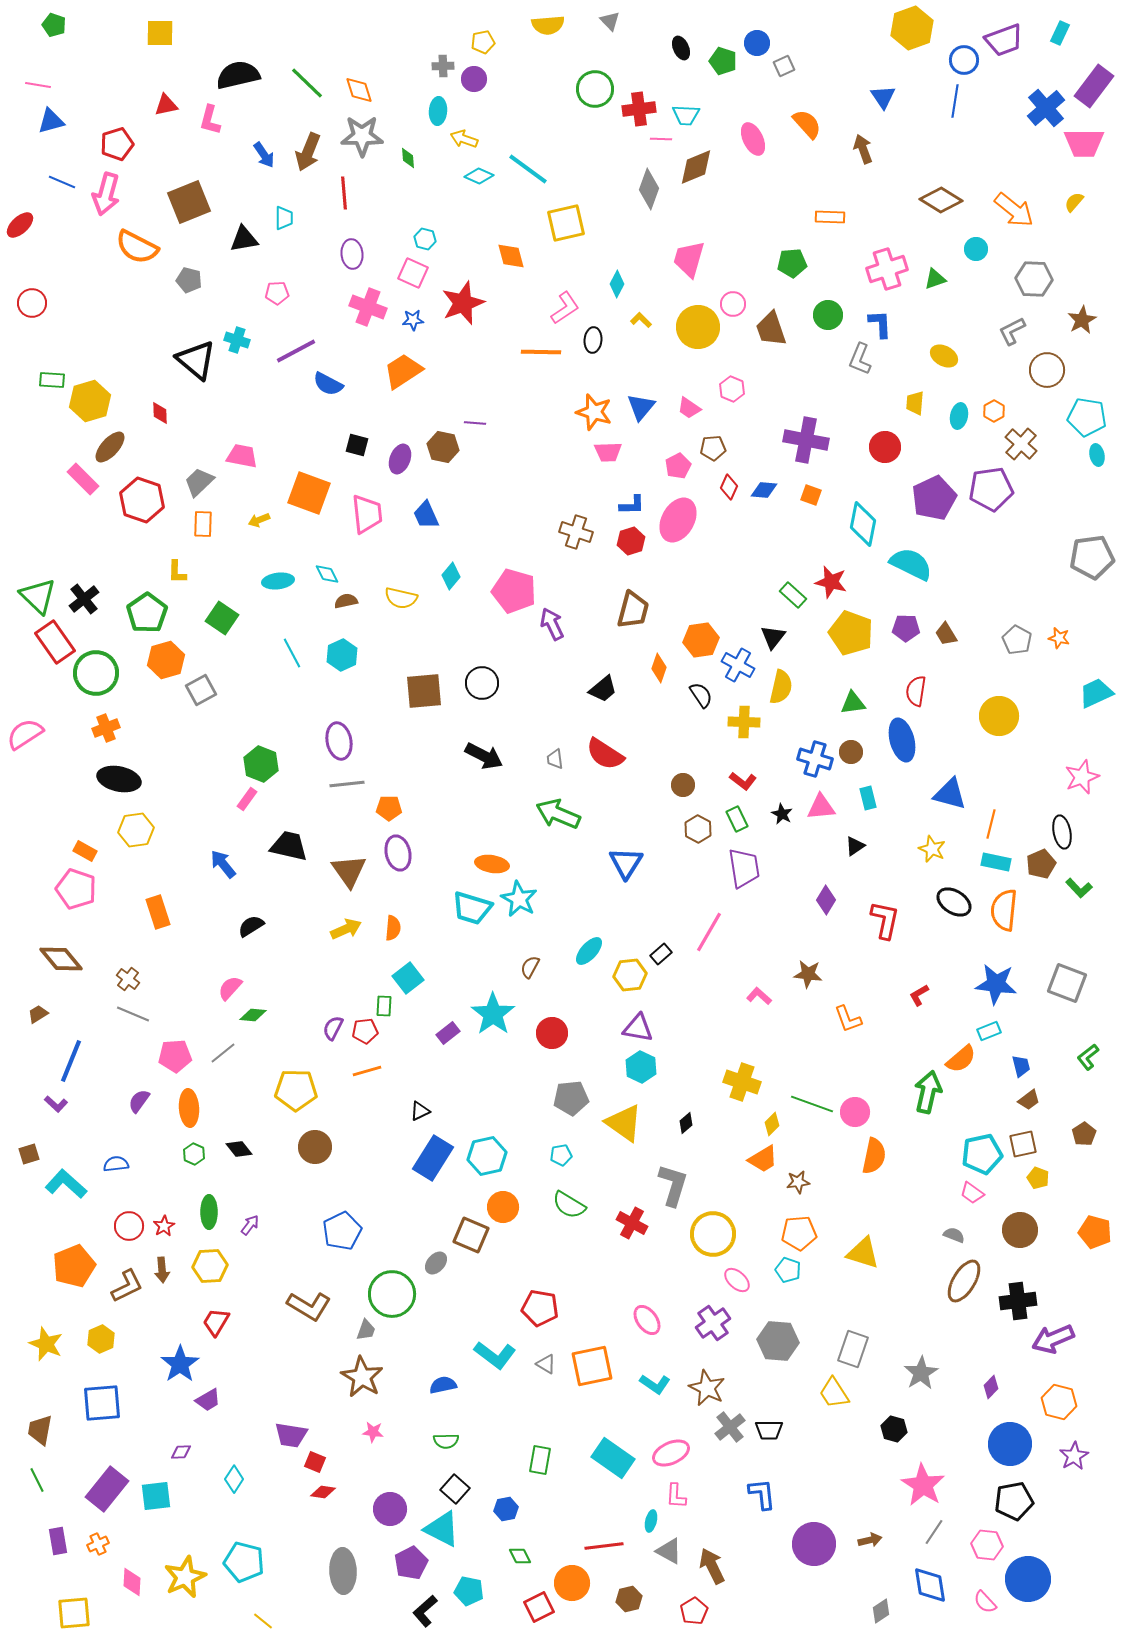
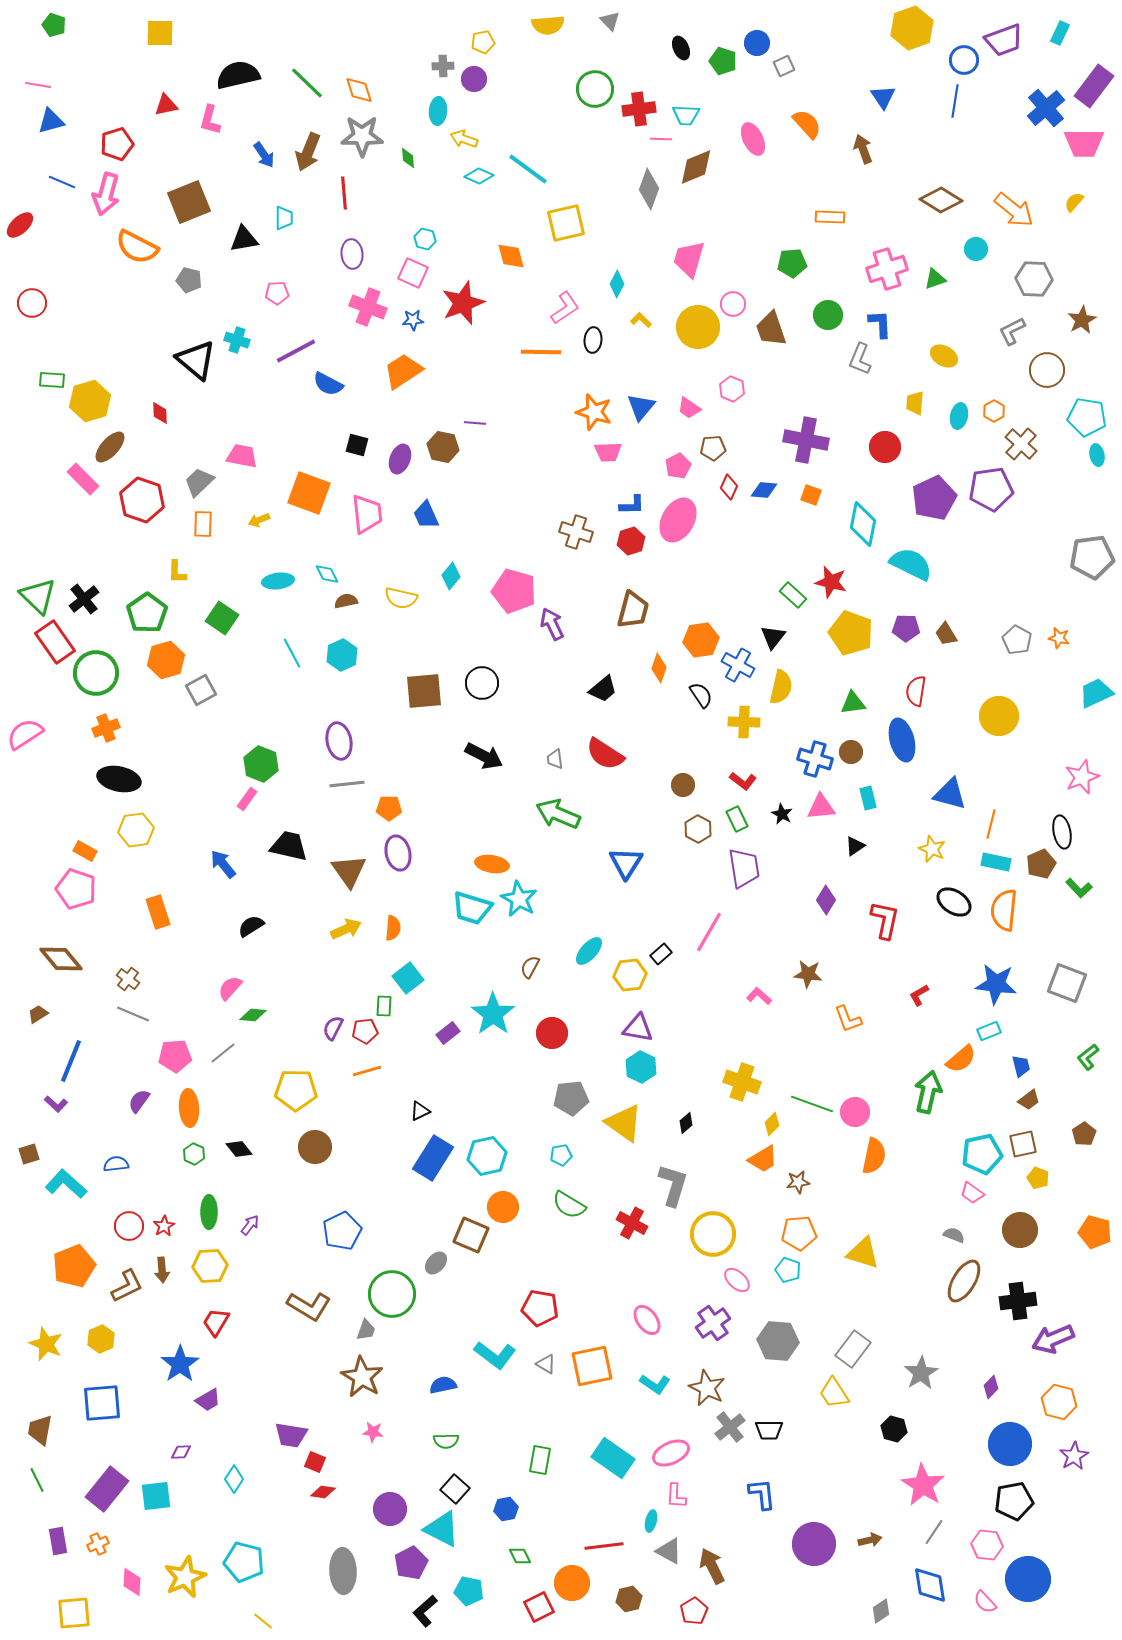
gray rectangle at (853, 1349): rotated 18 degrees clockwise
